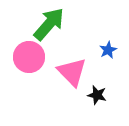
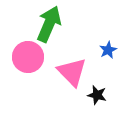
green arrow: rotated 18 degrees counterclockwise
pink circle: moved 1 px left
